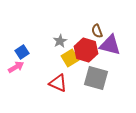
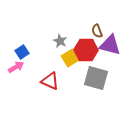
gray star: rotated 16 degrees counterclockwise
red hexagon: rotated 15 degrees counterclockwise
red triangle: moved 8 px left, 2 px up
